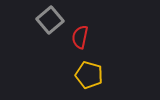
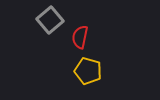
yellow pentagon: moved 1 px left, 4 px up
